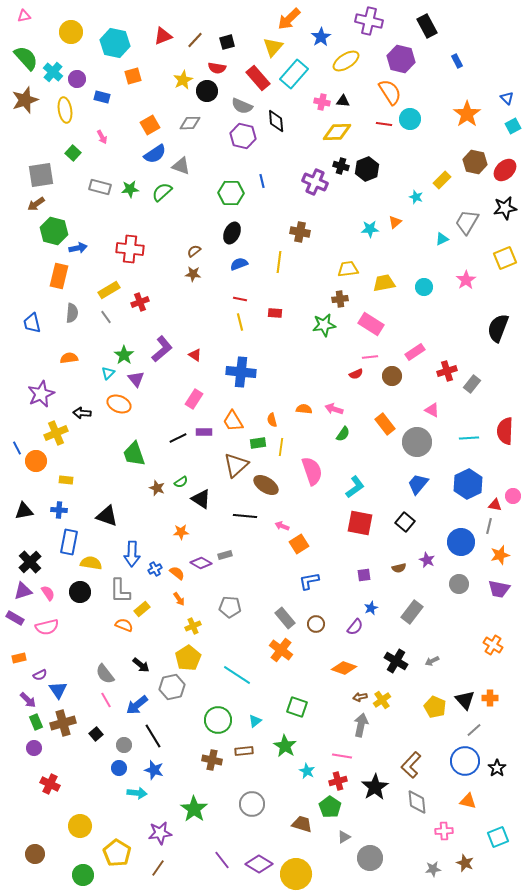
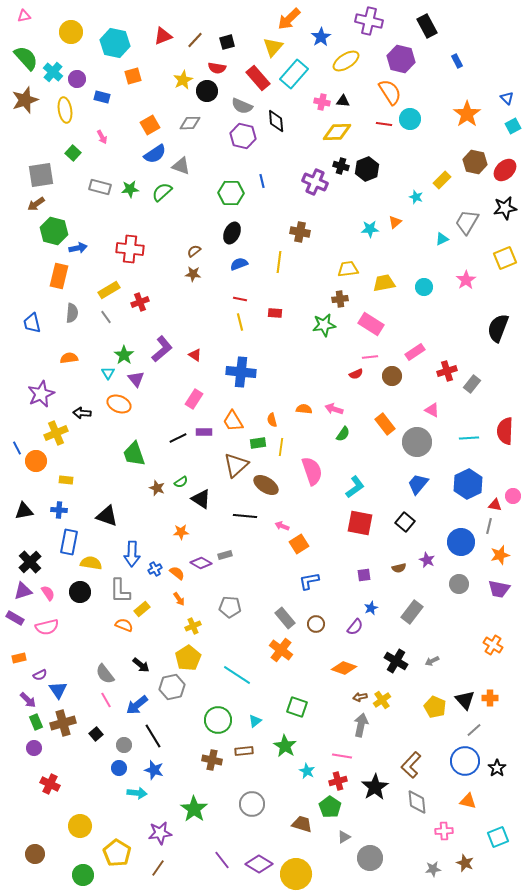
cyan triangle at (108, 373): rotated 16 degrees counterclockwise
